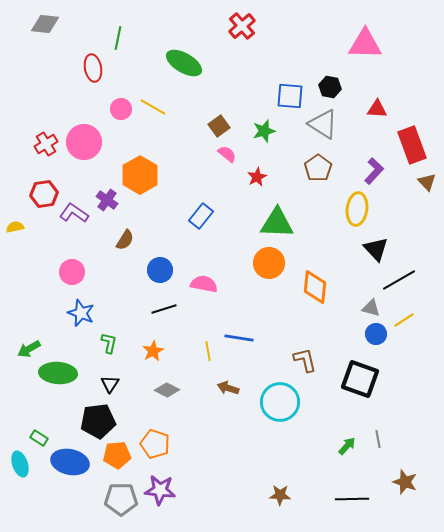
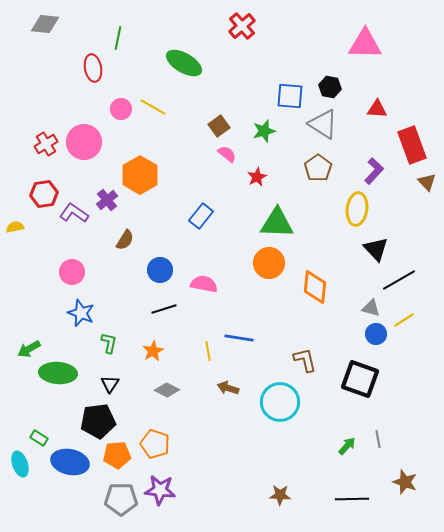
purple cross at (107, 200): rotated 15 degrees clockwise
